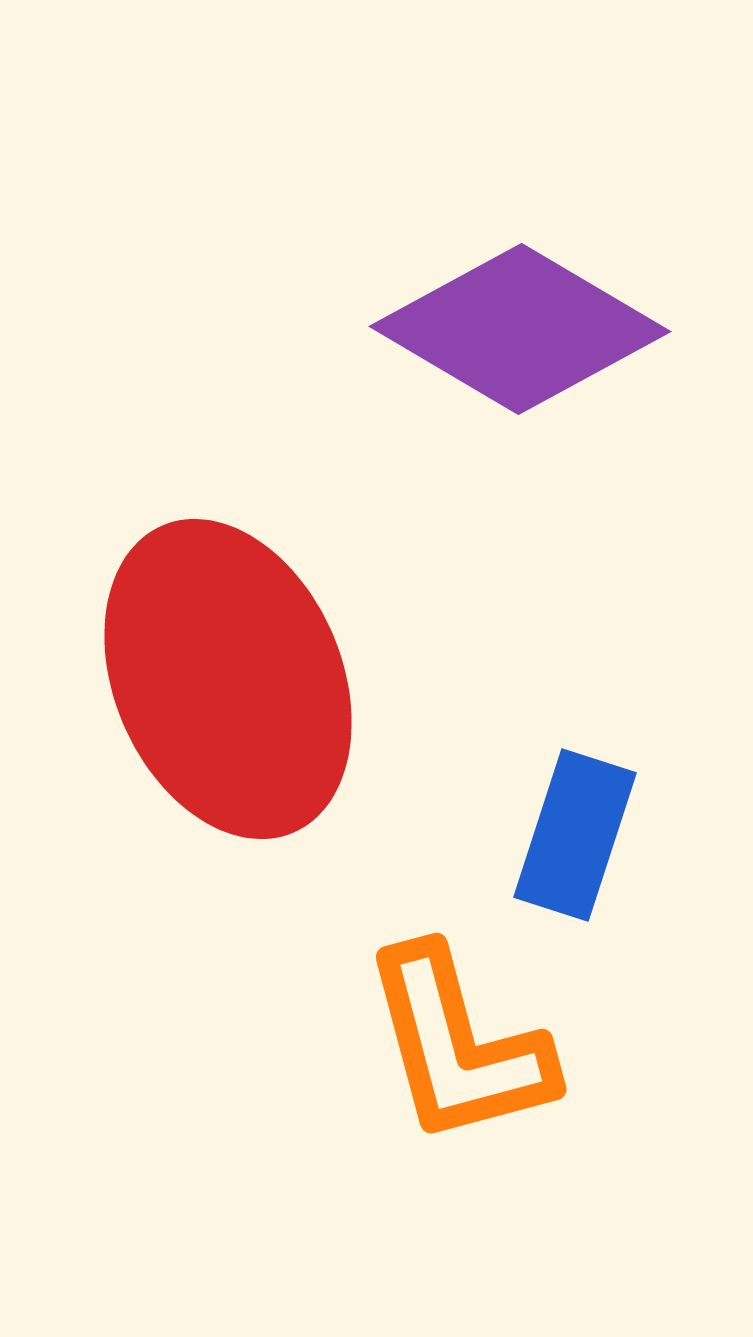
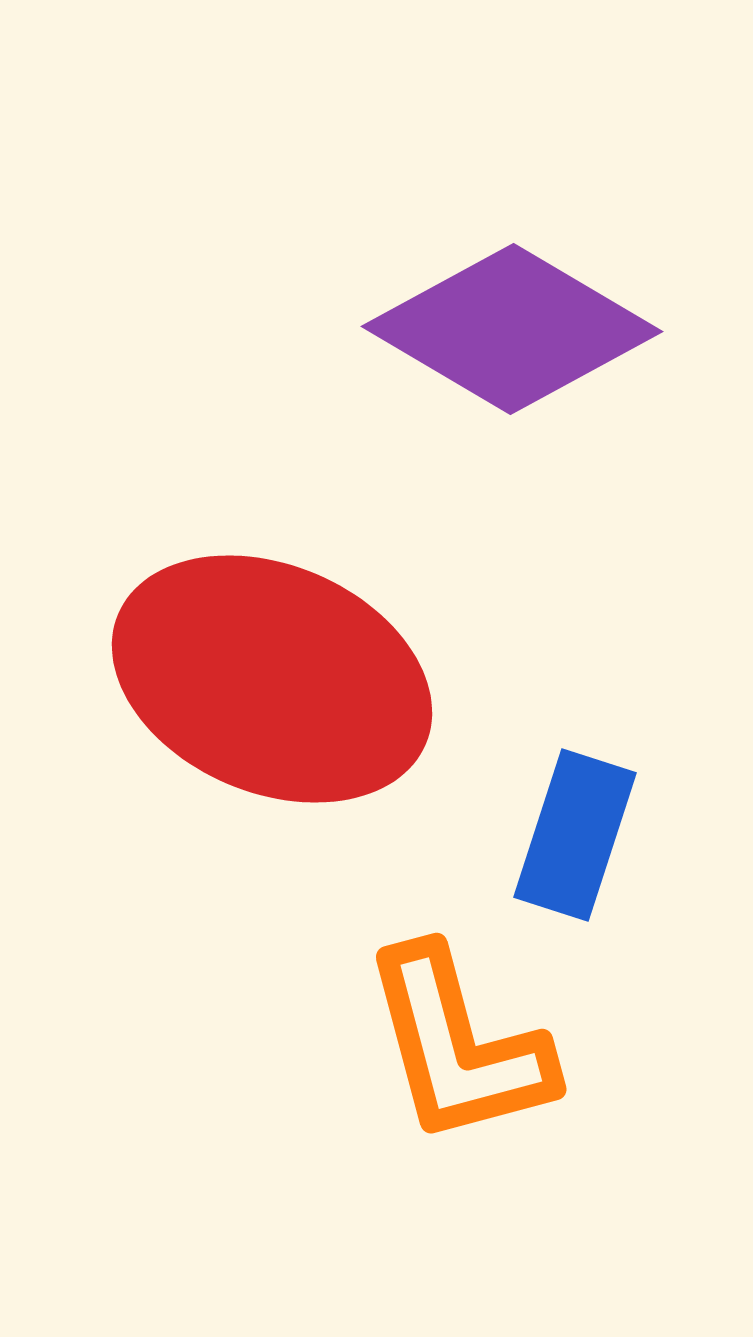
purple diamond: moved 8 px left
red ellipse: moved 44 px right; rotated 44 degrees counterclockwise
